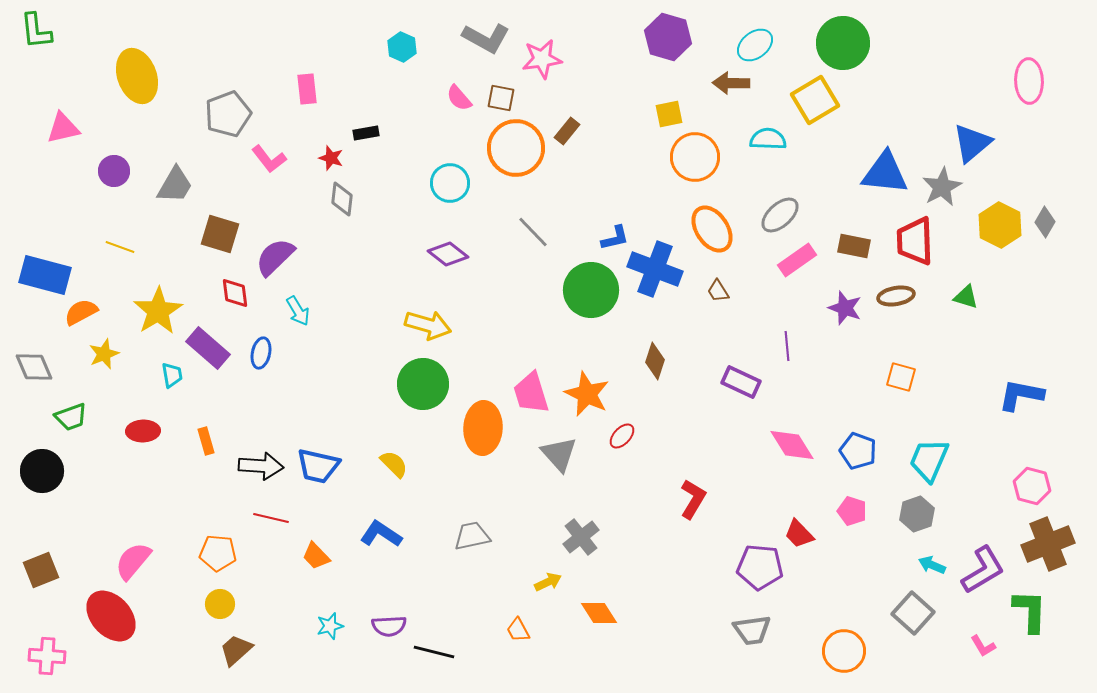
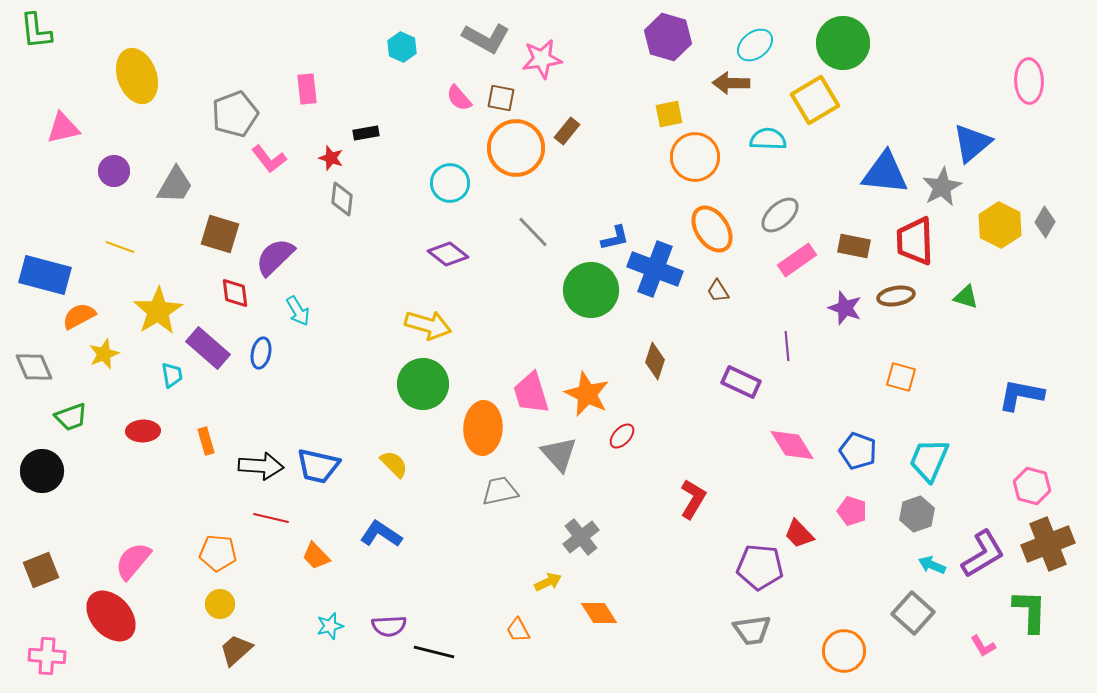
gray pentagon at (228, 114): moved 7 px right
orange semicircle at (81, 312): moved 2 px left, 4 px down
gray trapezoid at (472, 536): moved 28 px right, 45 px up
purple L-shape at (983, 570): moved 16 px up
